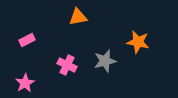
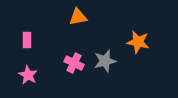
pink rectangle: rotated 63 degrees counterclockwise
pink cross: moved 7 px right, 2 px up
pink star: moved 3 px right, 8 px up; rotated 12 degrees counterclockwise
